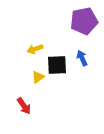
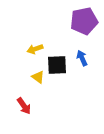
yellow triangle: rotated 48 degrees counterclockwise
